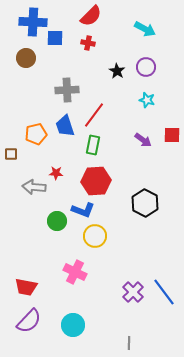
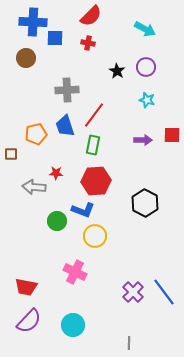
purple arrow: rotated 36 degrees counterclockwise
